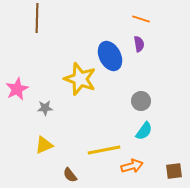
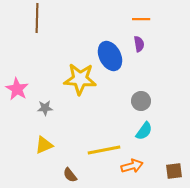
orange line: rotated 18 degrees counterclockwise
yellow star: rotated 16 degrees counterclockwise
pink star: rotated 15 degrees counterclockwise
